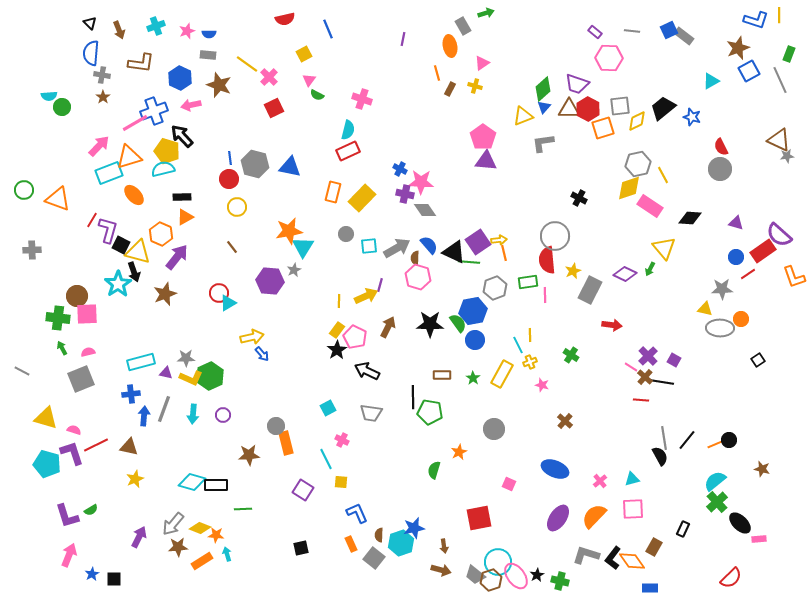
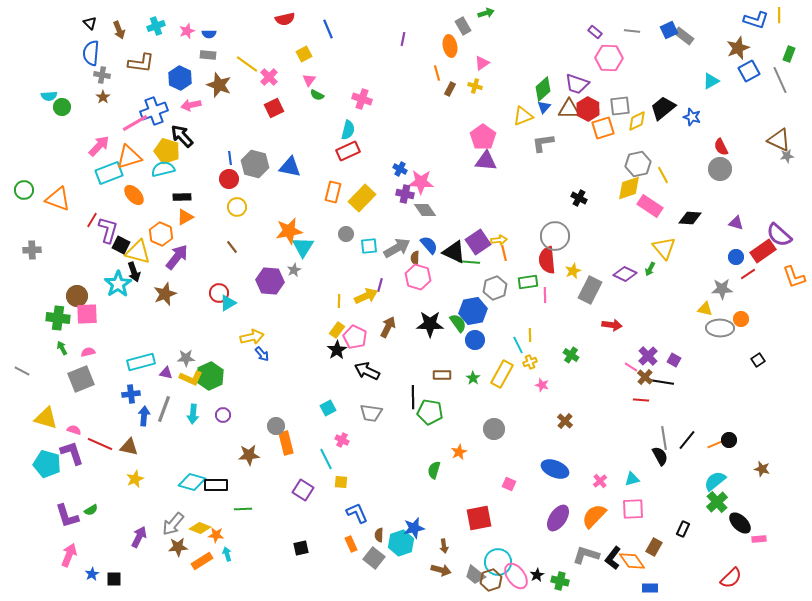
red line at (96, 445): moved 4 px right, 1 px up; rotated 50 degrees clockwise
